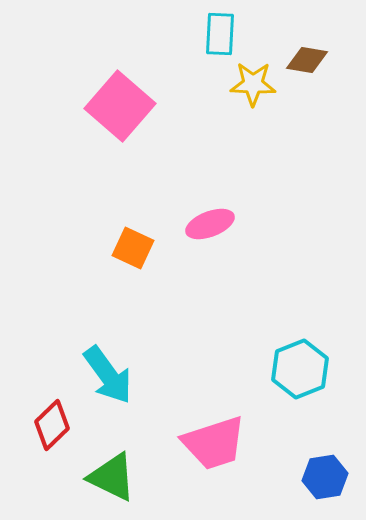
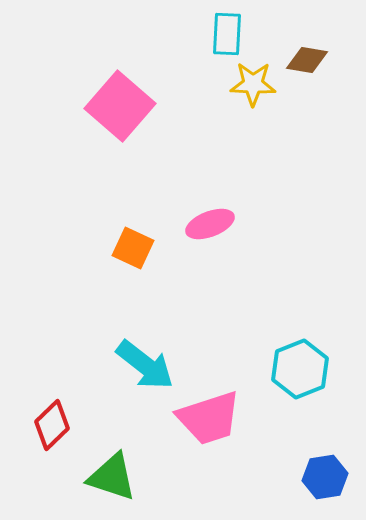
cyan rectangle: moved 7 px right
cyan arrow: moved 37 px right, 10 px up; rotated 16 degrees counterclockwise
pink trapezoid: moved 5 px left, 25 px up
green triangle: rotated 8 degrees counterclockwise
